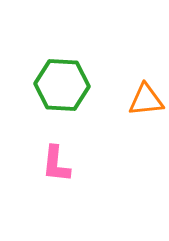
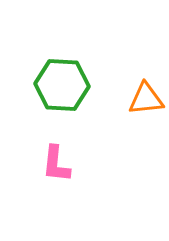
orange triangle: moved 1 px up
